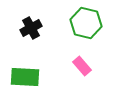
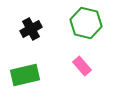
black cross: moved 1 px down
green rectangle: moved 2 px up; rotated 16 degrees counterclockwise
